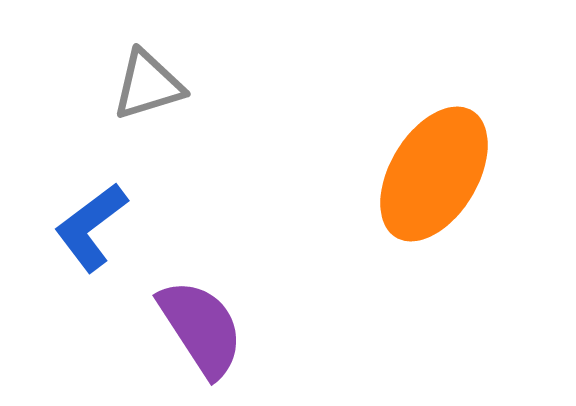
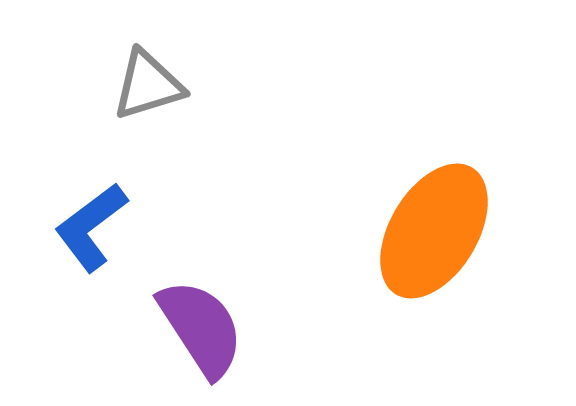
orange ellipse: moved 57 px down
